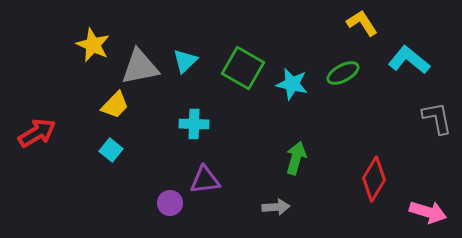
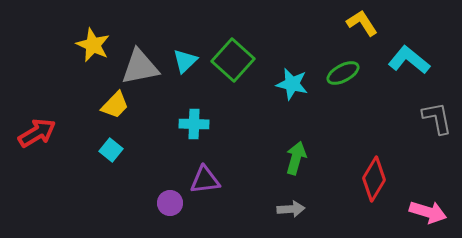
green square: moved 10 px left, 8 px up; rotated 12 degrees clockwise
gray arrow: moved 15 px right, 2 px down
